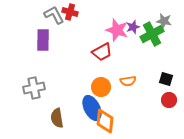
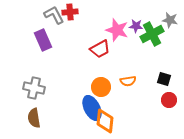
red cross: rotated 21 degrees counterclockwise
gray star: moved 6 px right, 1 px up
purple star: moved 3 px right, 1 px up; rotated 24 degrees clockwise
purple rectangle: rotated 25 degrees counterclockwise
red trapezoid: moved 2 px left, 3 px up
black square: moved 2 px left
gray cross: rotated 25 degrees clockwise
brown semicircle: moved 23 px left
